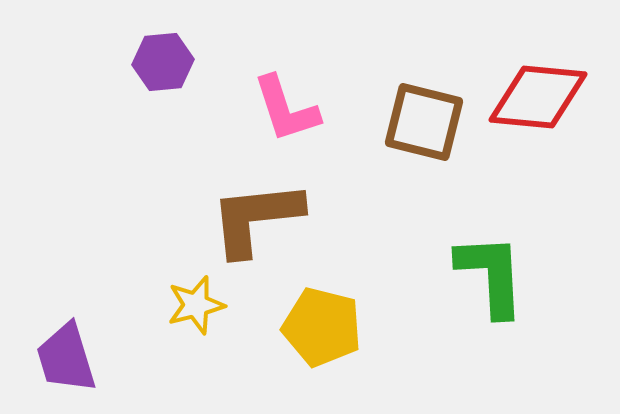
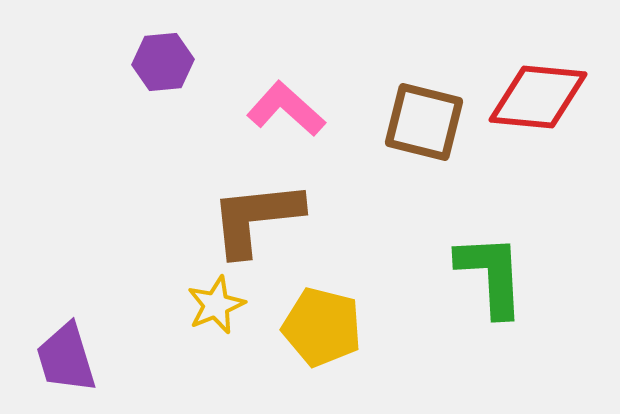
pink L-shape: rotated 150 degrees clockwise
yellow star: moved 20 px right; rotated 8 degrees counterclockwise
